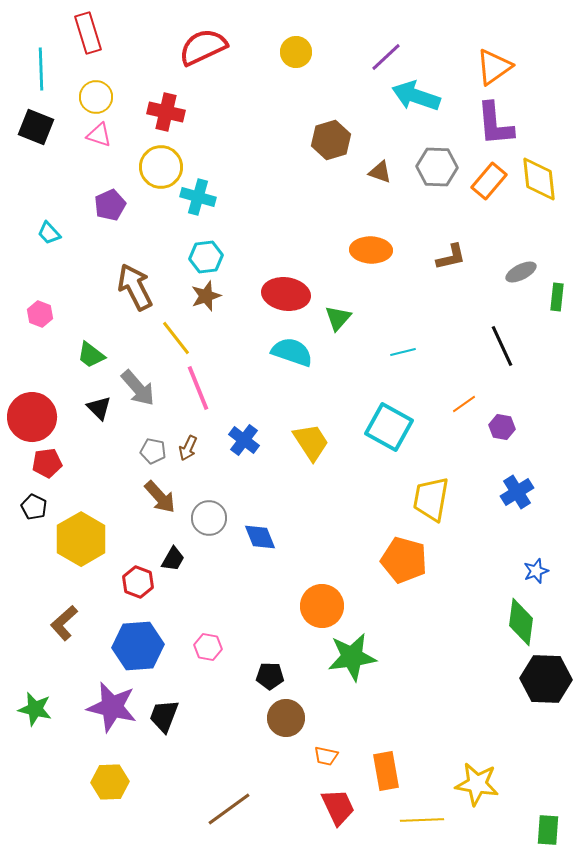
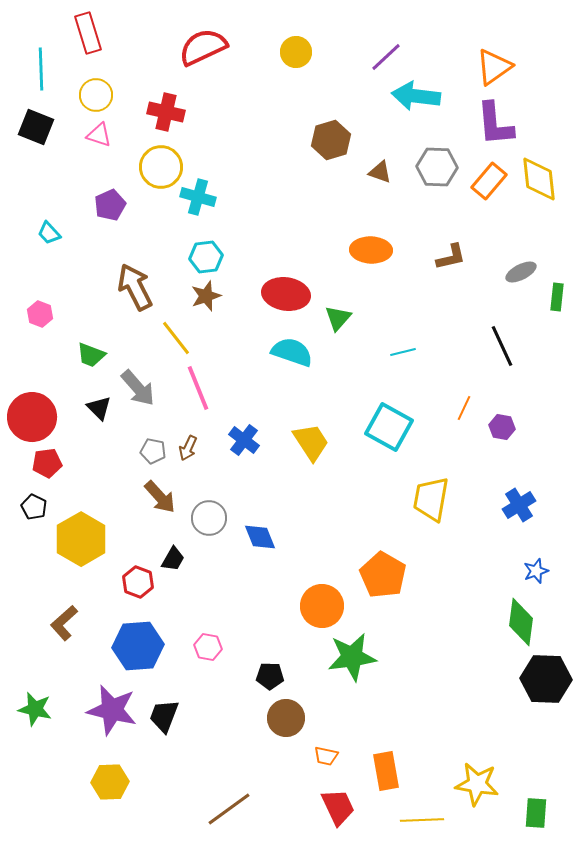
cyan arrow at (416, 96): rotated 12 degrees counterclockwise
yellow circle at (96, 97): moved 2 px up
green trapezoid at (91, 355): rotated 16 degrees counterclockwise
orange line at (464, 404): moved 4 px down; rotated 30 degrees counterclockwise
blue cross at (517, 492): moved 2 px right, 13 px down
orange pentagon at (404, 560): moved 21 px left, 15 px down; rotated 15 degrees clockwise
purple star at (112, 707): moved 3 px down
green rectangle at (548, 830): moved 12 px left, 17 px up
